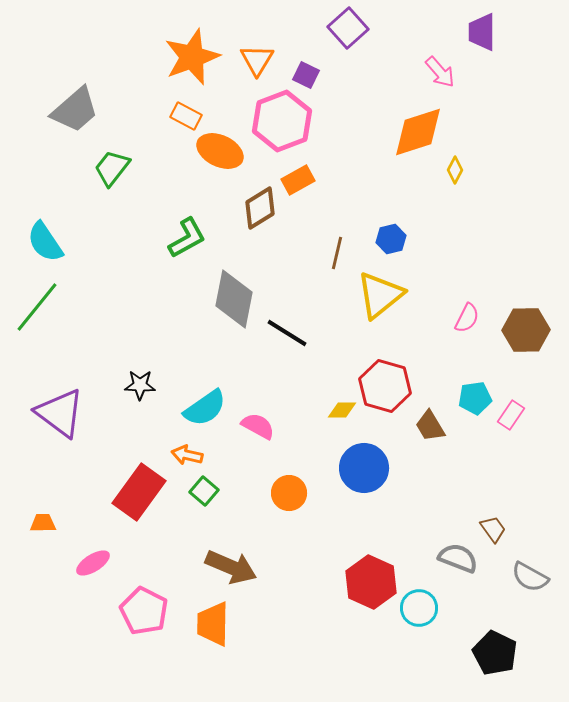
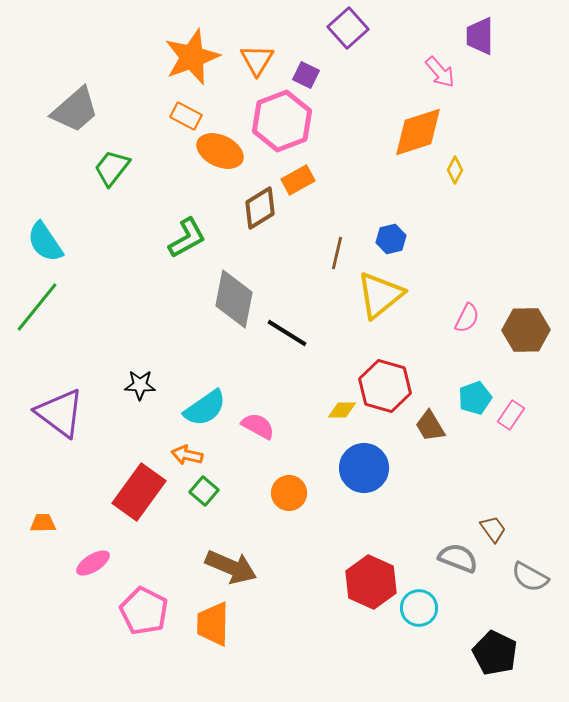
purple trapezoid at (482, 32): moved 2 px left, 4 px down
cyan pentagon at (475, 398): rotated 12 degrees counterclockwise
